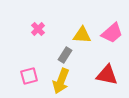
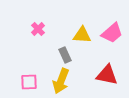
gray rectangle: rotated 56 degrees counterclockwise
pink square: moved 6 px down; rotated 12 degrees clockwise
